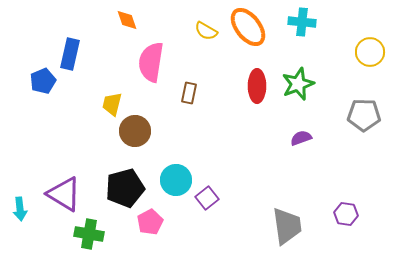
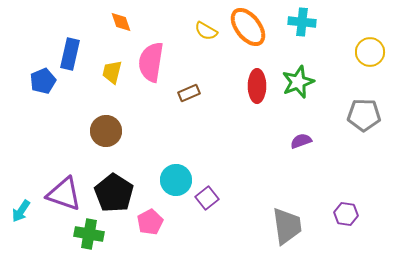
orange diamond: moved 6 px left, 2 px down
green star: moved 2 px up
brown rectangle: rotated 55 degrees clockwise
yellow trapezoid: moved 32 px up
brown circle: moved 29 px left
purple semicircle: moved 3 px down
black pentagon: moved 11 px left, 5 px down; rotated 24 degrees counterclockwise
purple triangle: rotated 12 degrees counterclockwise
cyan arrow: moved 1 px right, 2 px down; rotated 40 degrees clockwise
